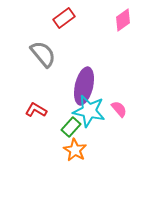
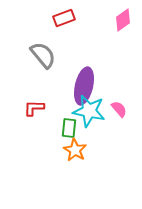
red rectangle: rotated 15 degrees clockwise
gray semicircle: moved 1 px down
red L-shape: moved 2 px left, 2 px up; rotated 30 degrees counterclockwise
green rectangle: moved 2 px left, 1 px down; rotated 36 degrees counterclockwise
